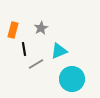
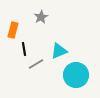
gray star: moved 11 px up
cyan circle: moved 4 px right, 4 px up
